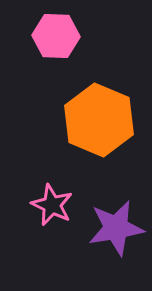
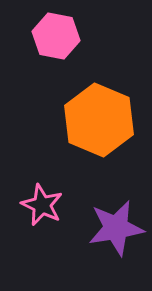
pink hexagon: rotated 9 degrees clockwise
pink star: moved 10 px left
